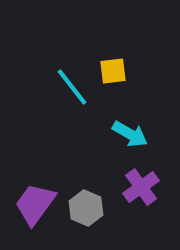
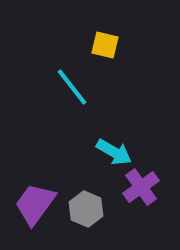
yellow square: moved 8 px left, 26 px up; rotated 20 degrees clockwise
cyan arrow: moved 16 px left, 18 px down
gray hexagon: moved 1 px down
